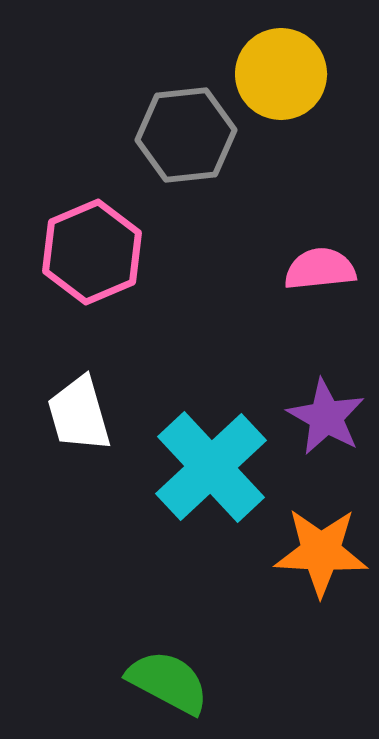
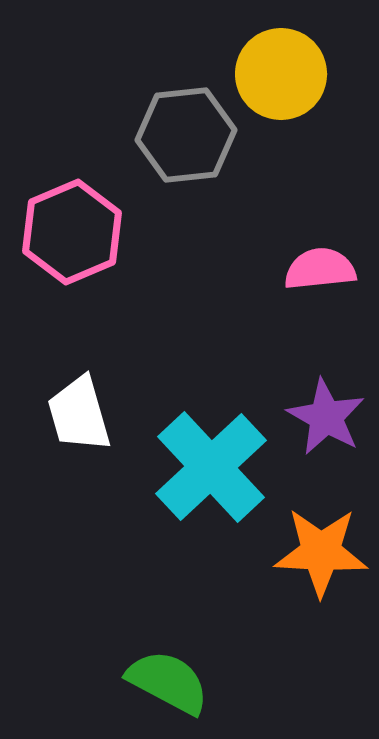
pink hexagon: moved 20 px left, 20 px up
